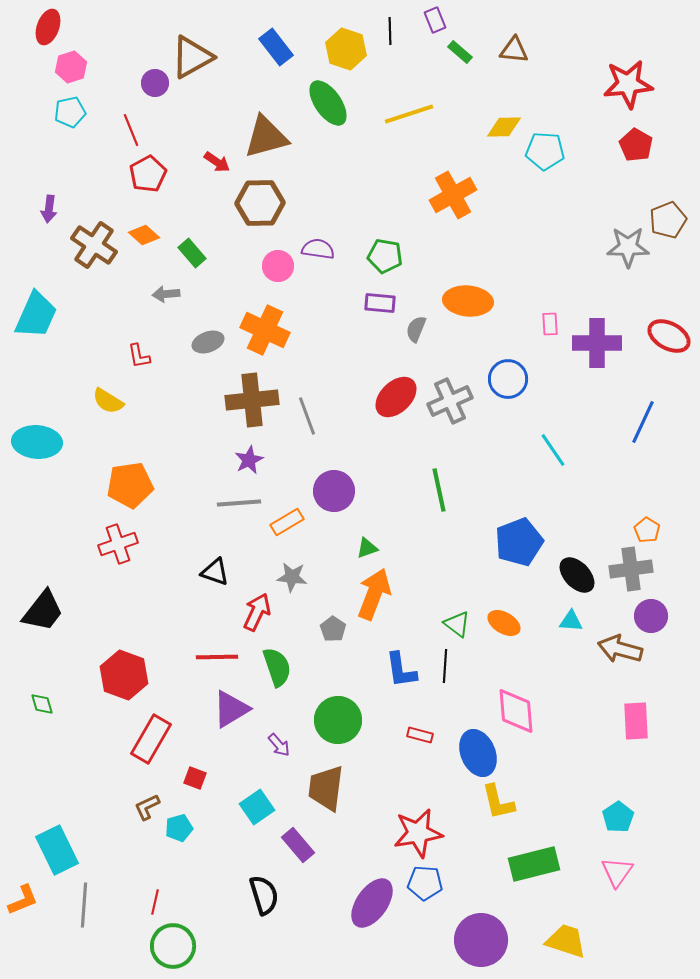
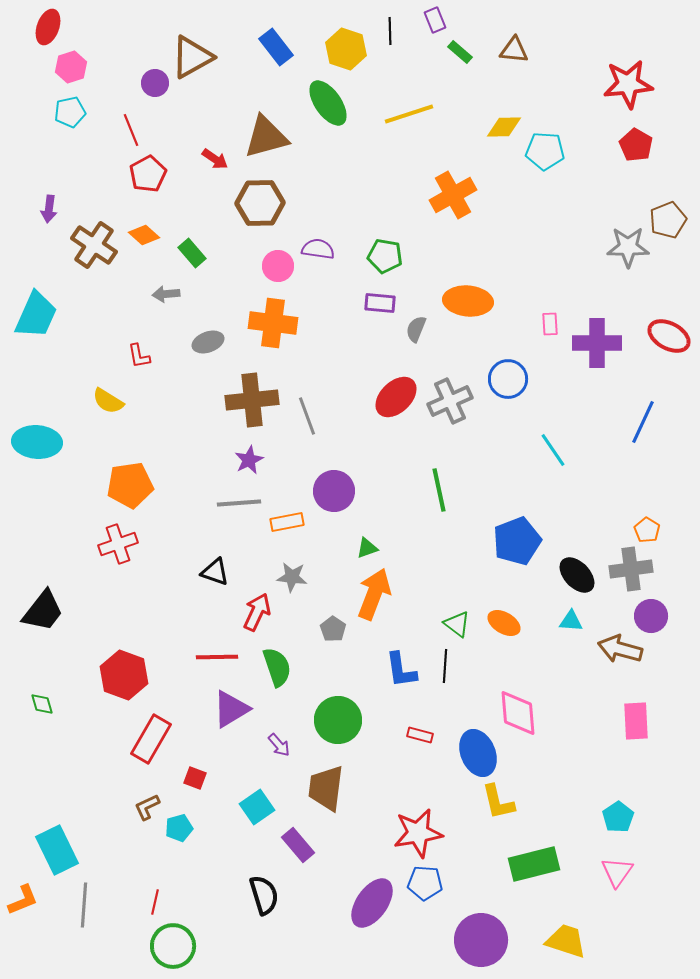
red arrow at (217, 162): moved 2 px left, 3 px up
orange cross at (265, 330): moved 8 px right, 7 px up; rotated 18 degrees counterclockwise
orange rectangle at (287, 522): rotated 20 degrees clockwise
blue pentagon at (519, 542): moved 2 px left, 1 px up
pink diamond at (516, 711): moved 2 px right, 2 px down
